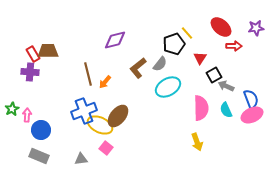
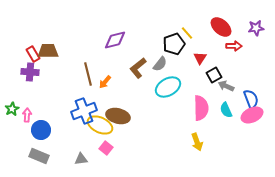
brown ellipse: rotated 65 degrees clockwise
